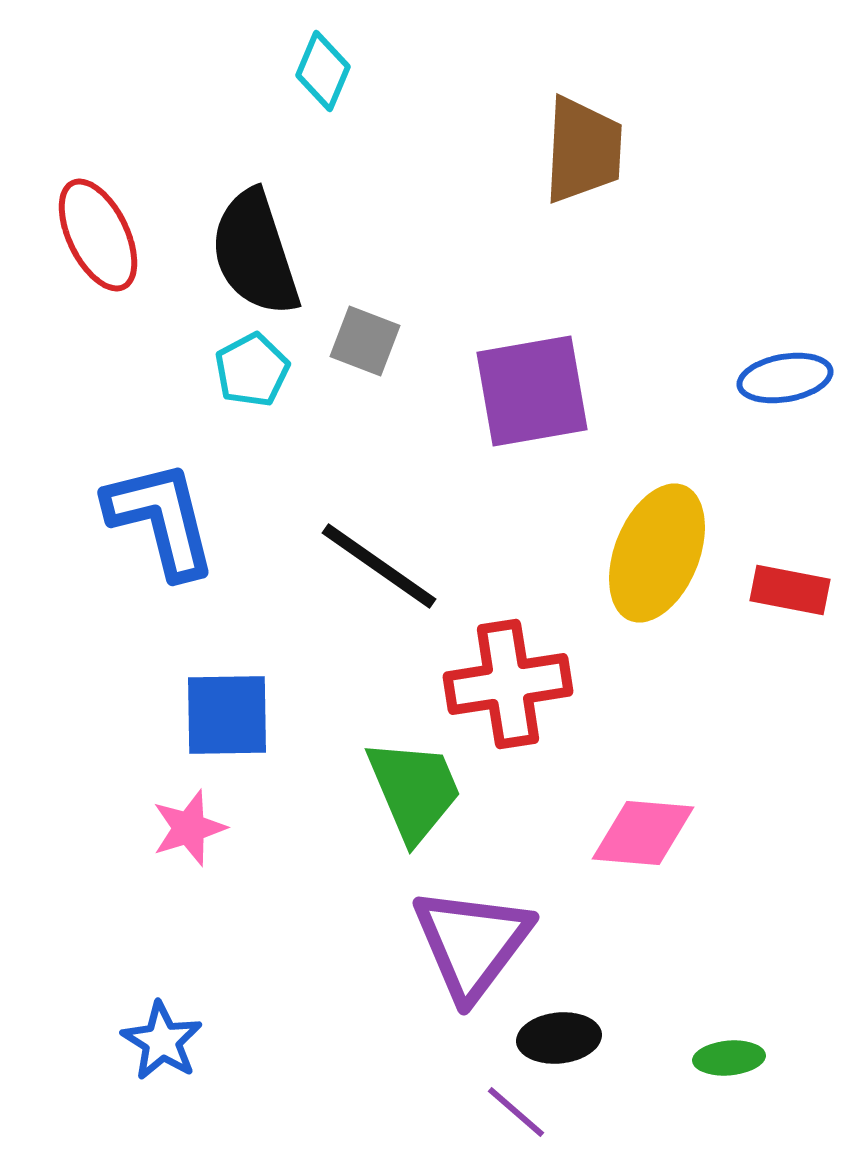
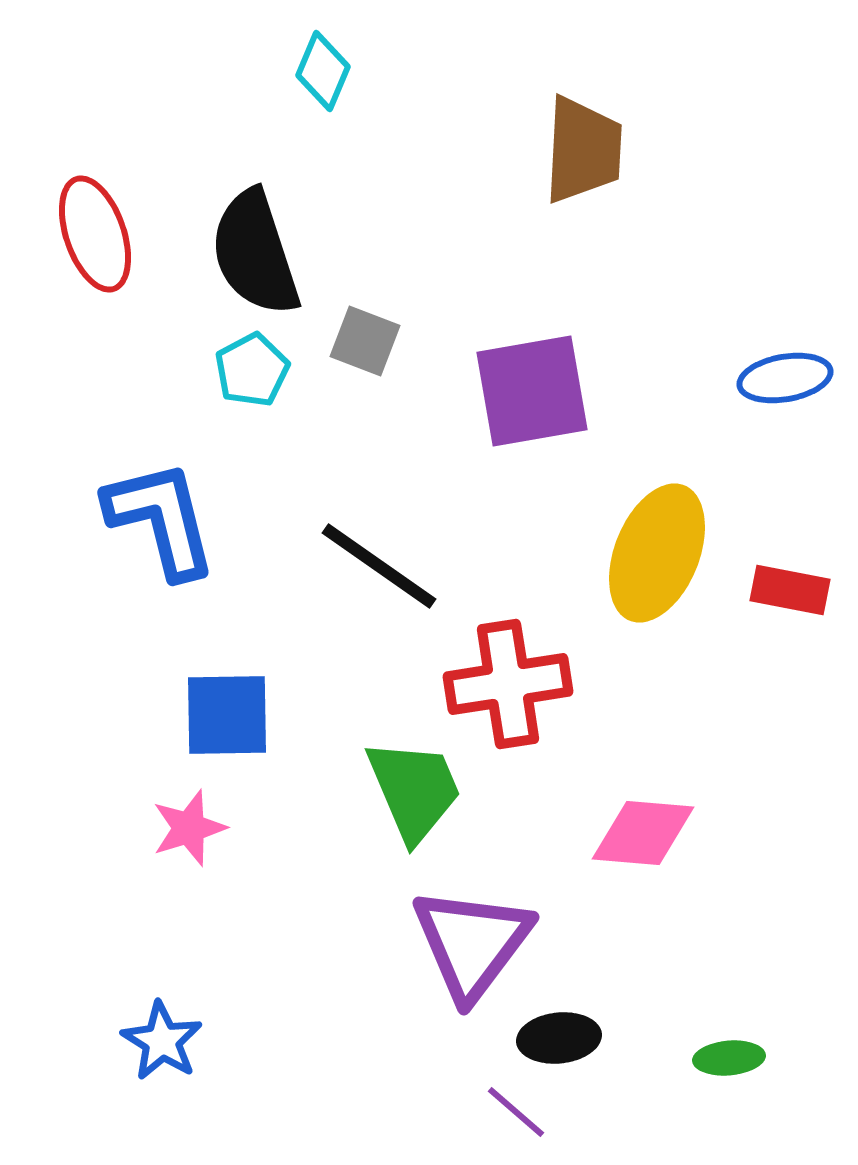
red ellipse: moved 3 px left, 1 px up; rotated 7 degrees clockwise
